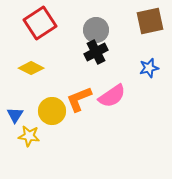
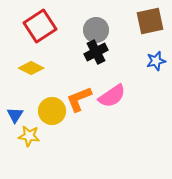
red square: moved 3 px down
blue star: moved 7 px right, 7 px up
